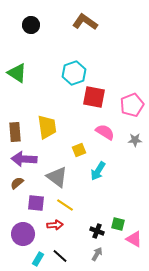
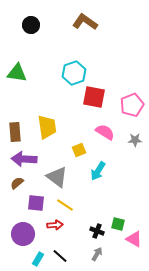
green triangle: rotated 25 degrees counterclockwise
